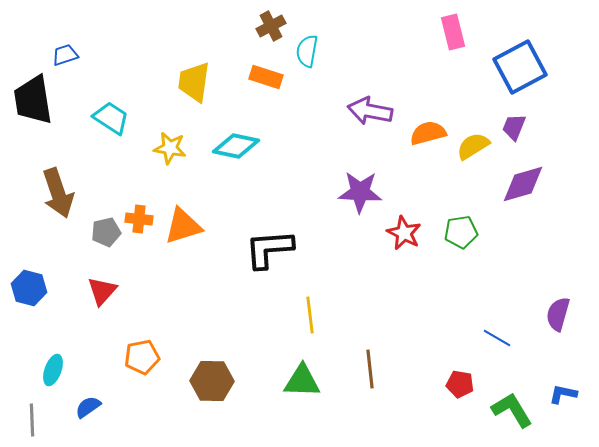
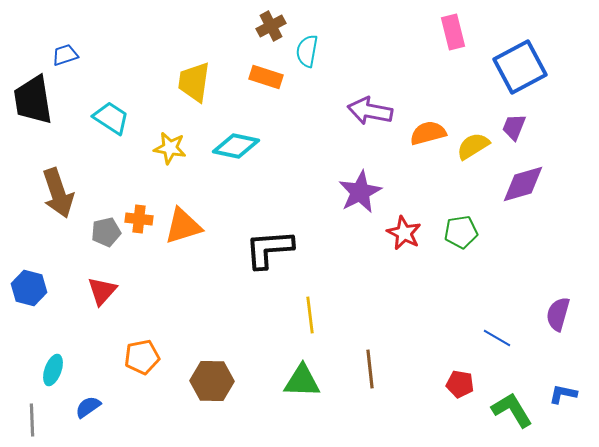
purple star: rotated 30 degrees counterclockwise
